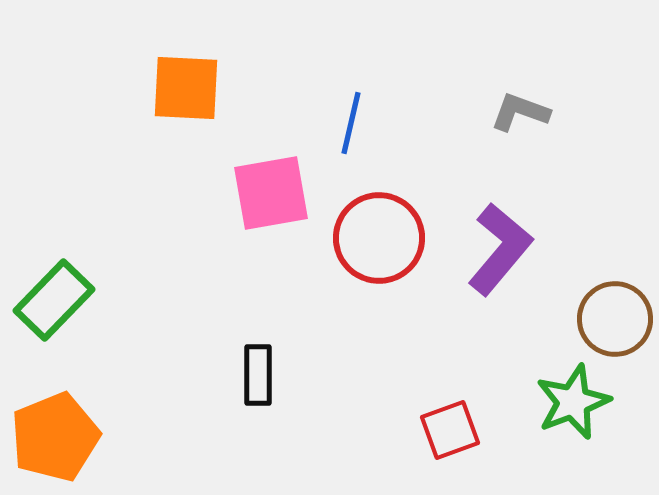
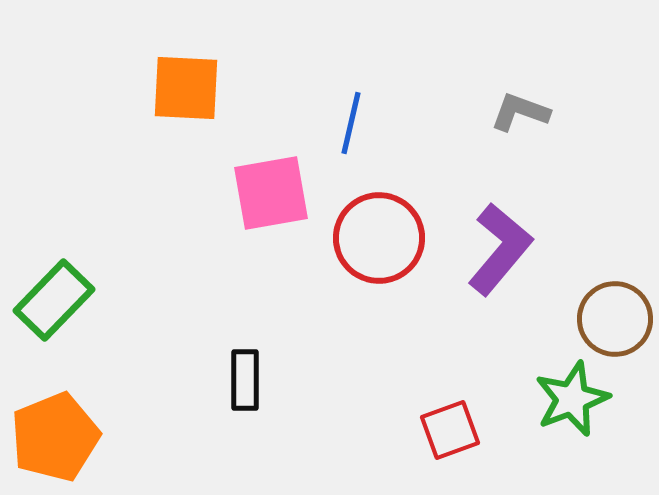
black rectangle: moved 13 px left, 5 px down
green star: moved 1 px left, 3 px up
